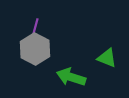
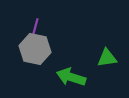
gray hexagon: rotated 16 degrees counterclockwise
green triangle: rotated 30 degrees counterclockwise
